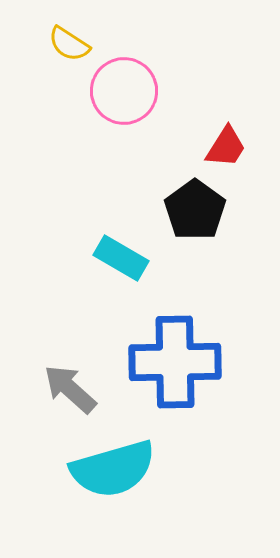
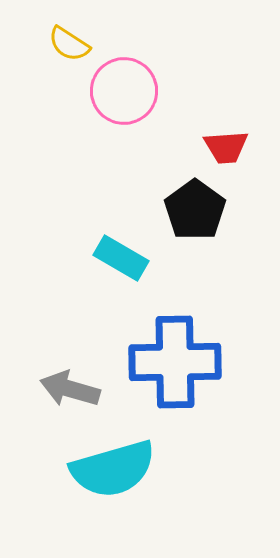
red trapezoid: rotated 54 degrees clockwise
gray arrow: rotated 26 degrees counterclockwise
